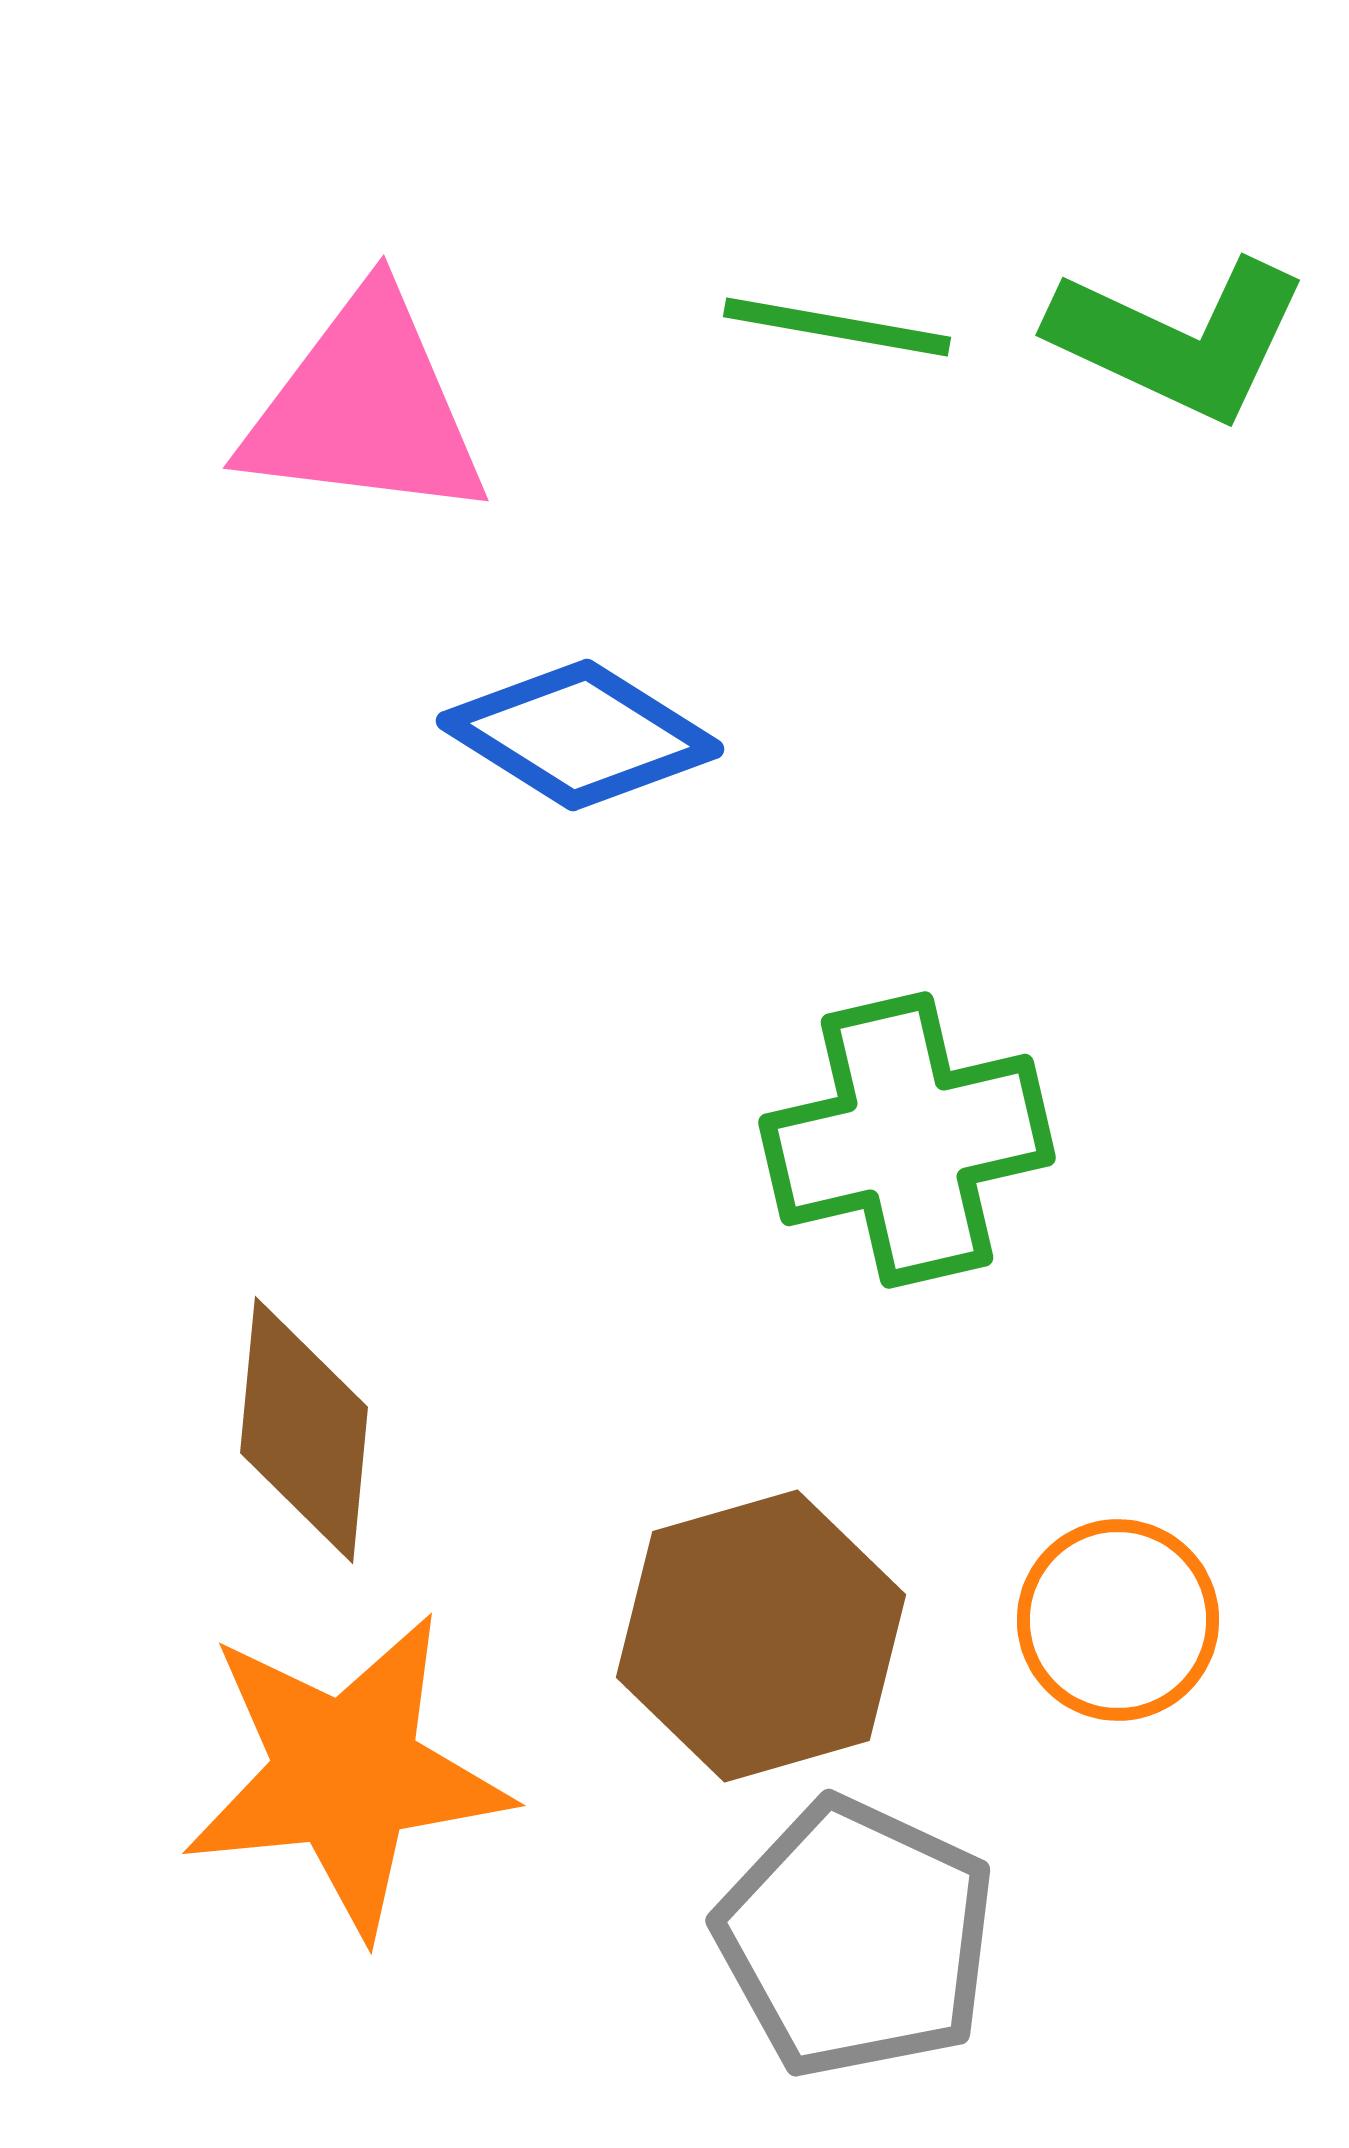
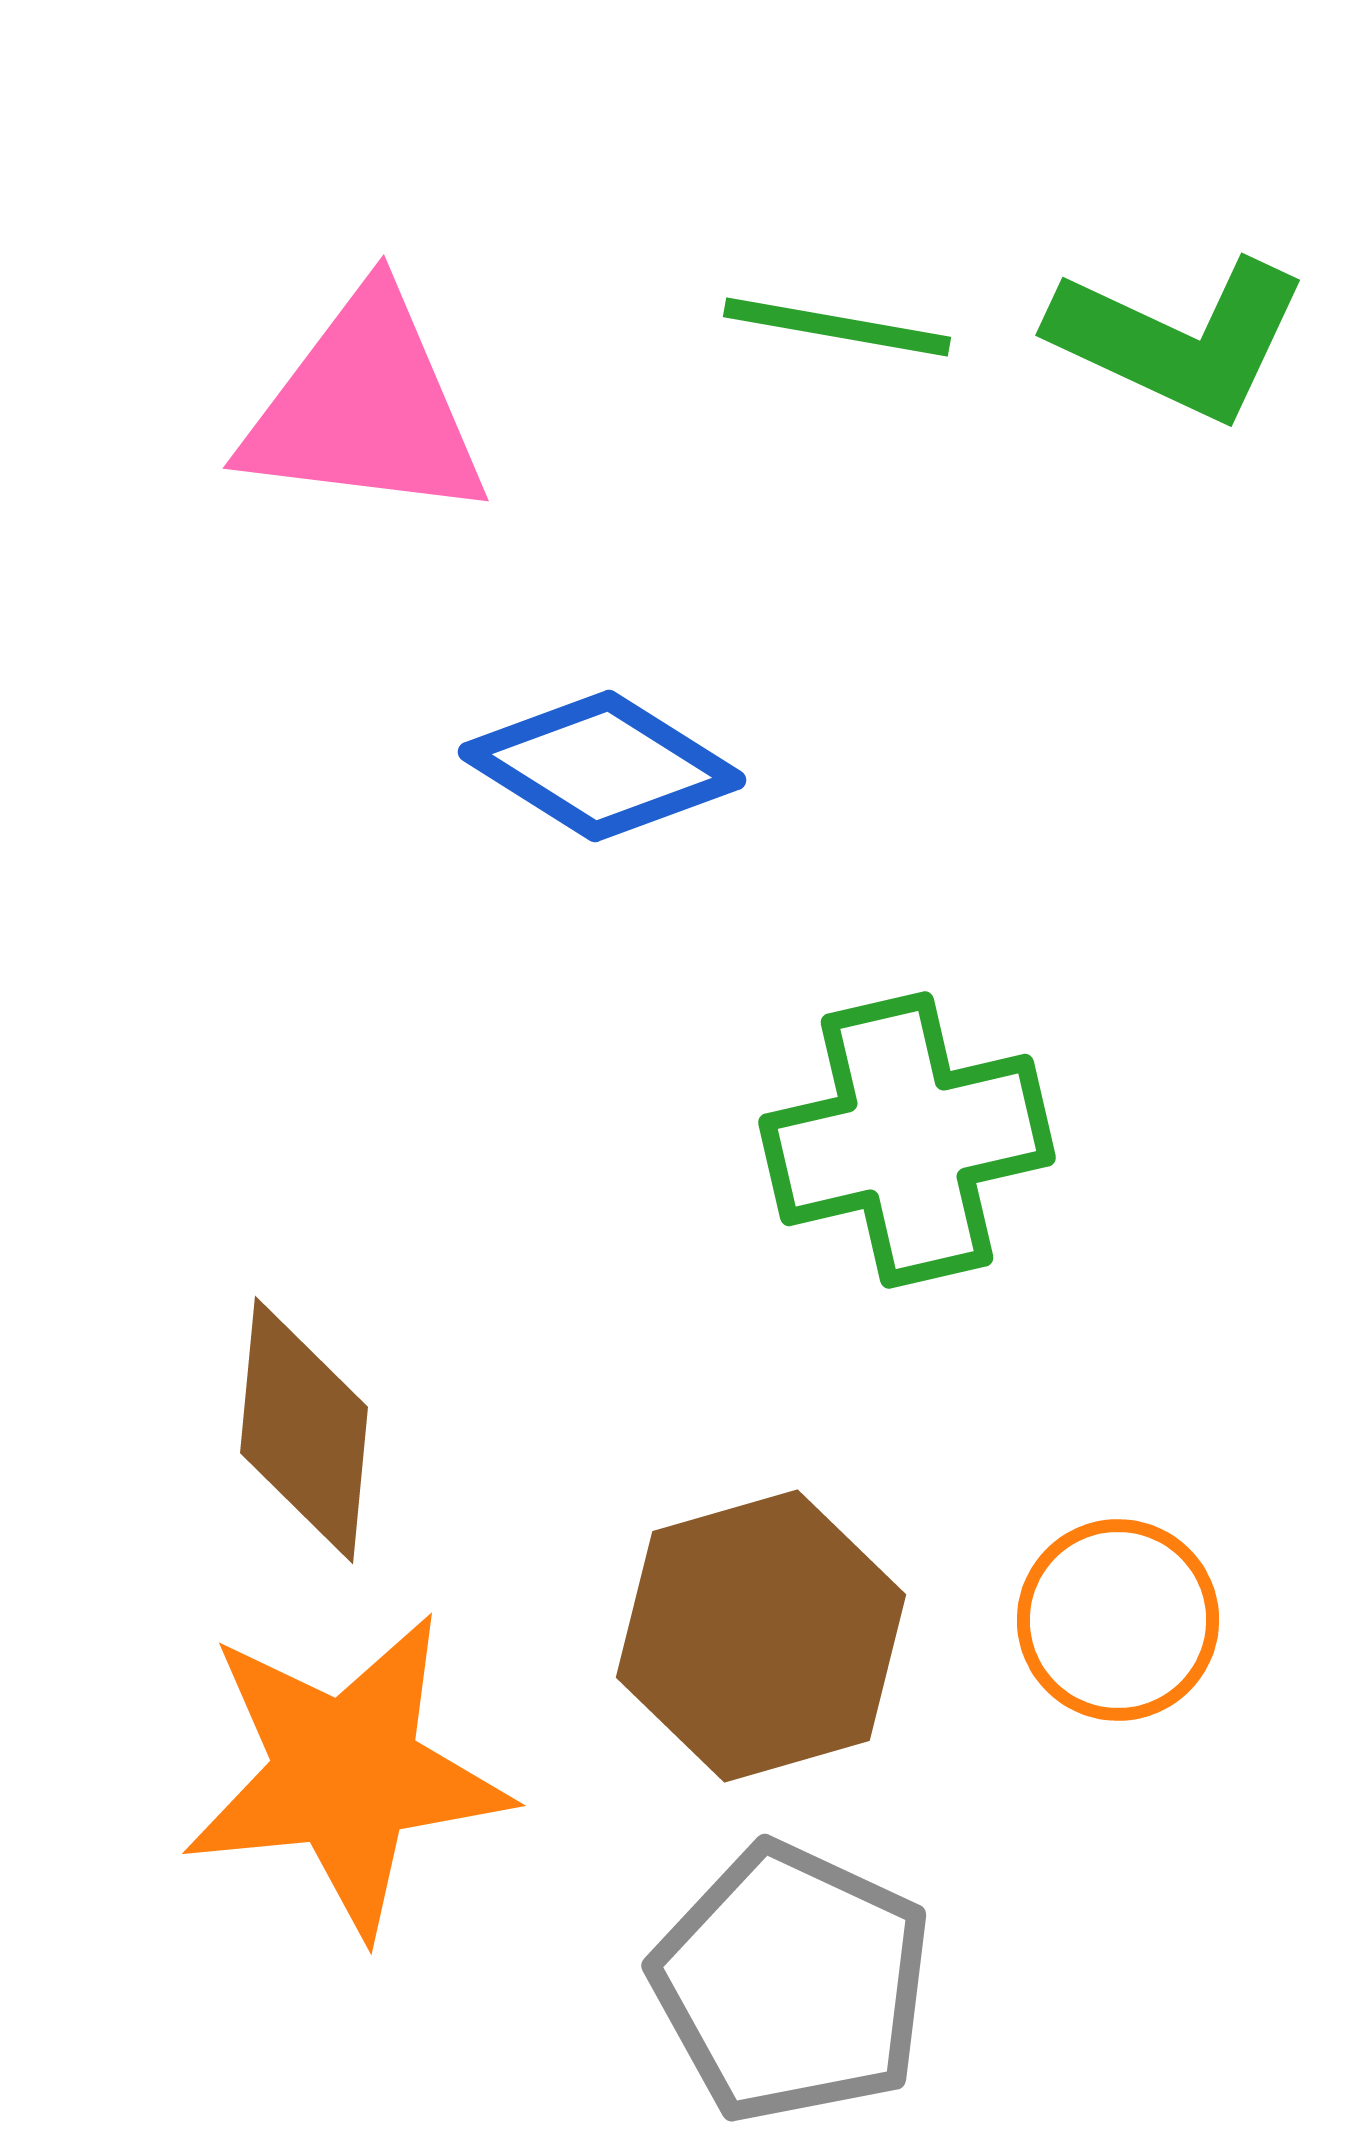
blue diamond: moved 22 px right, 31 px down
gray pentagon: moved 64 px left, 45 px down
